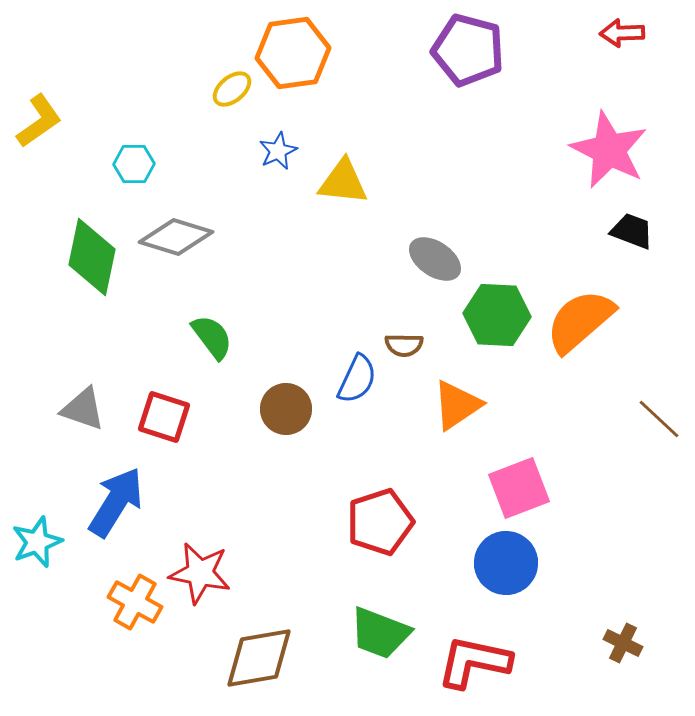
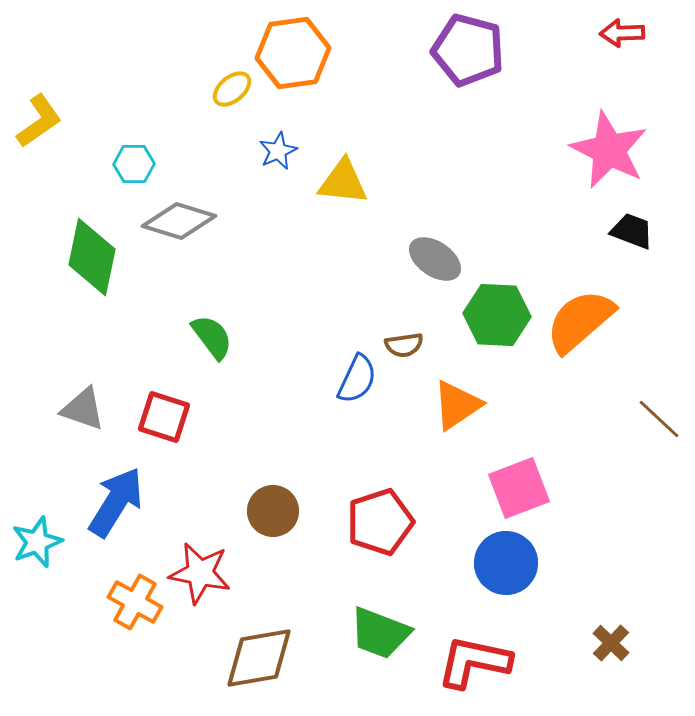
gray diamond: moved 3 px right, 16 px up
brown semicircle: rotated 9 degrees counterclockwise
brown circle: moved 13 px left, 102 px down
brown cross: moved 12 px left; rotated 18 degrees clockwise
